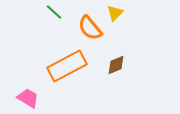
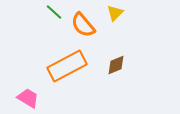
orange semicircle: moved 7 px left, 3 px up
